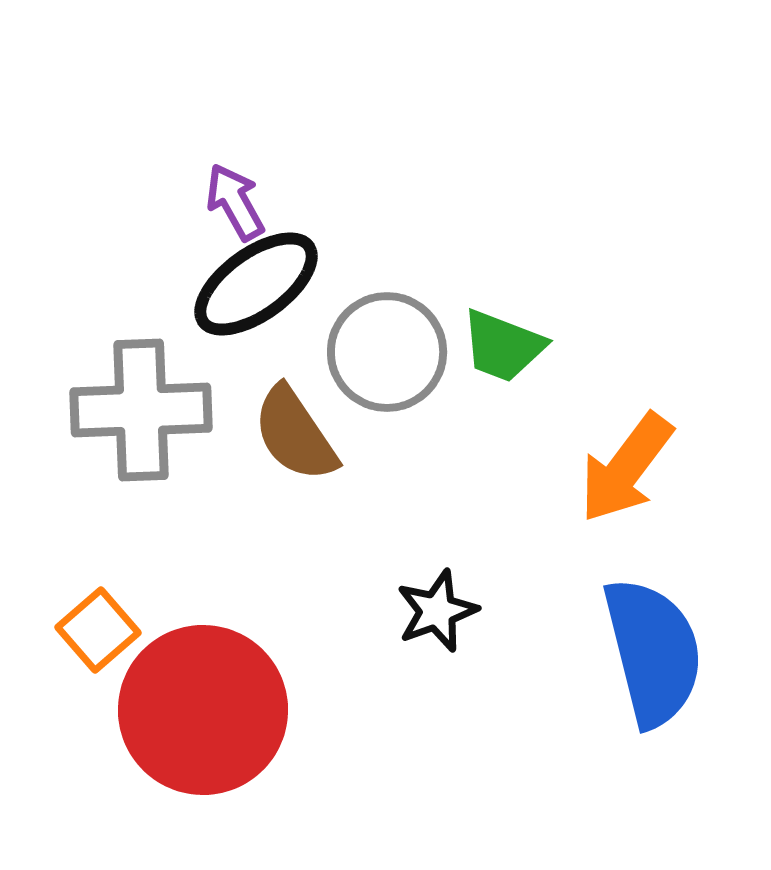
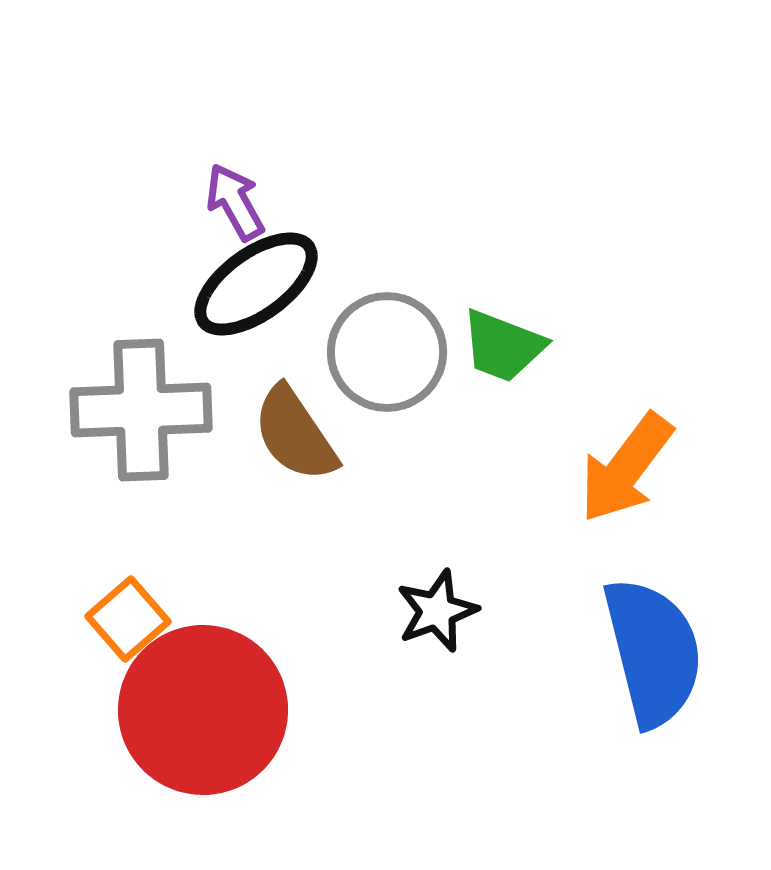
orange square: moved 30 px right, 11 px up
